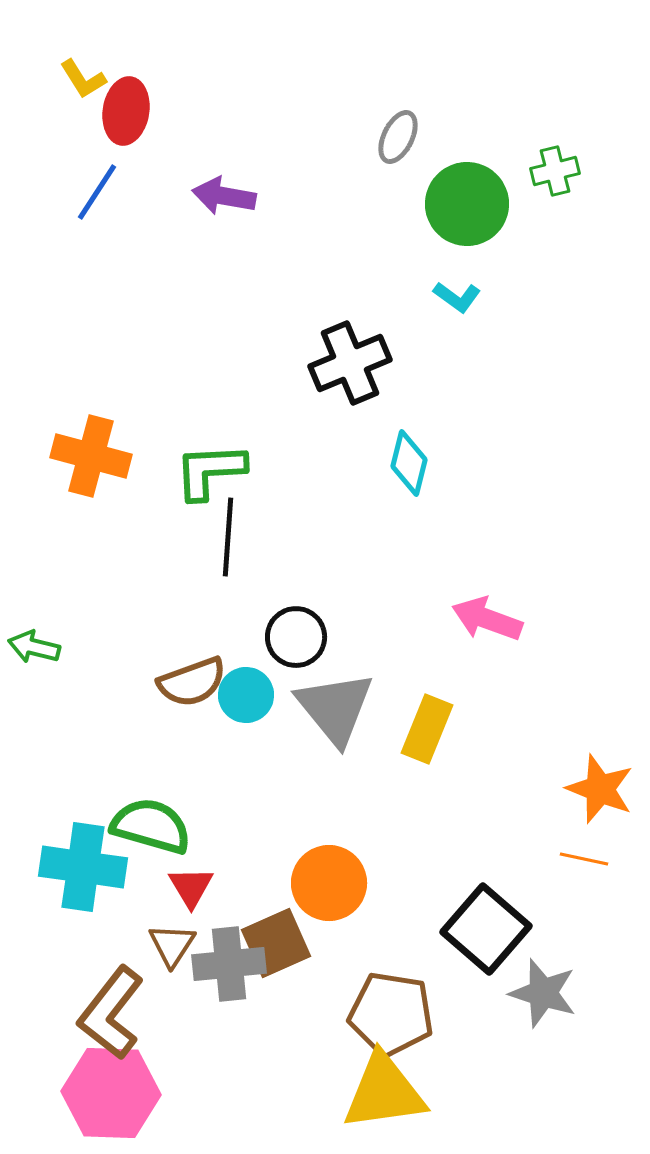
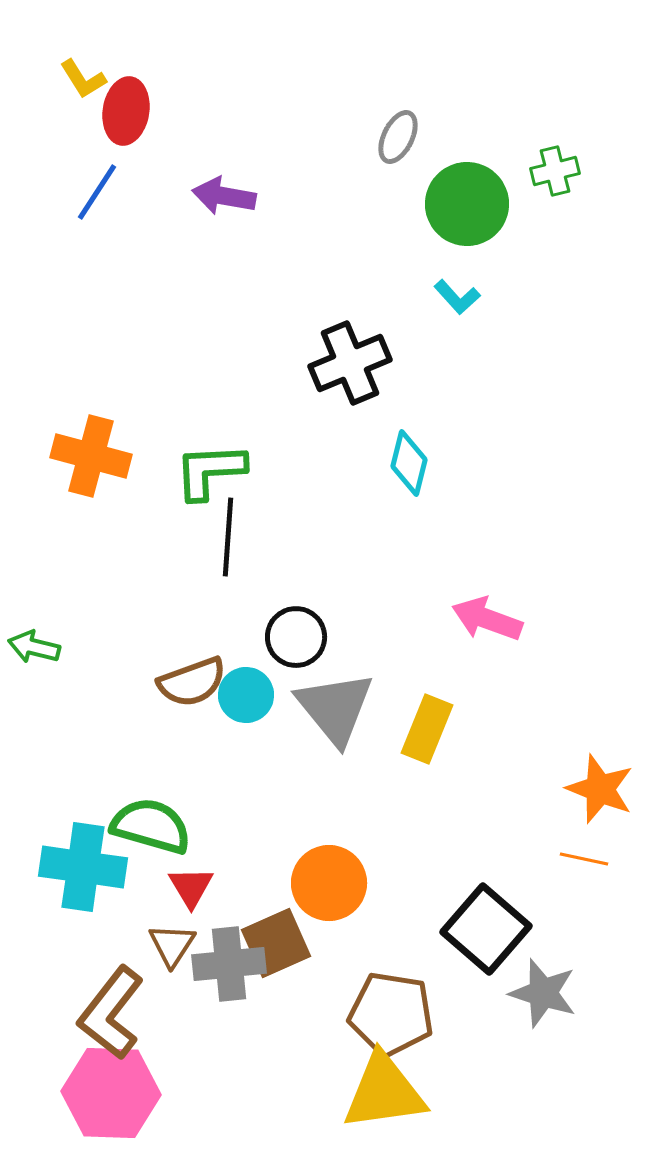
cyan L-shape: rotated 12 degrees clockwise
